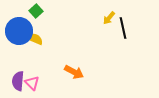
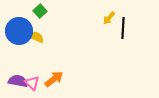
green square: moved 4 px right
black line: rotated 15 degrees clockwise
yellow semicircle: moved 1 px right, 2 px up
orange arrow: moved 20 px left, 7 px down; rotated 66 degrees counterclockwise
purple semicircle: rotated 96 degrees clockwise
